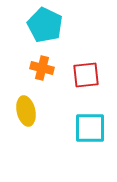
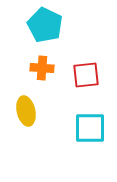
orange cross: rotated 10 degrees counterclockwise
